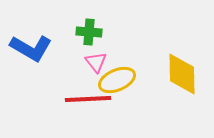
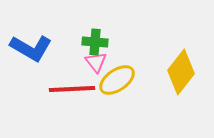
green cross: moved 6 px right, 10 px down
yellow diamond: moved 1 px left, 2 px up; rotated 39 degrees clockwise
yellow ellipse: rotated 12 degrees counterclockwise
red line: moved 16 px left, 10 px up
